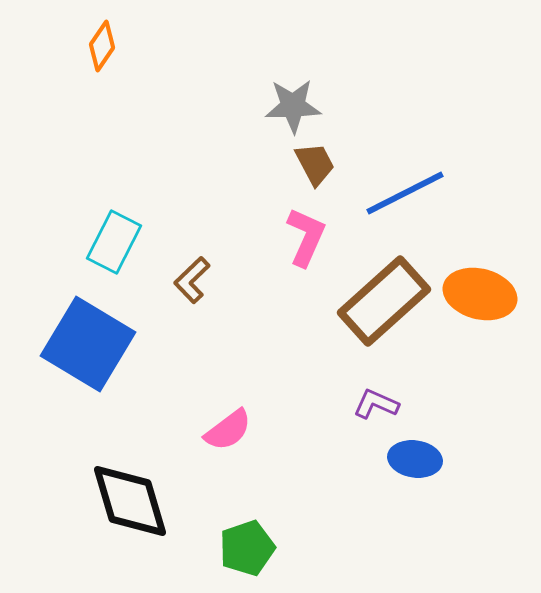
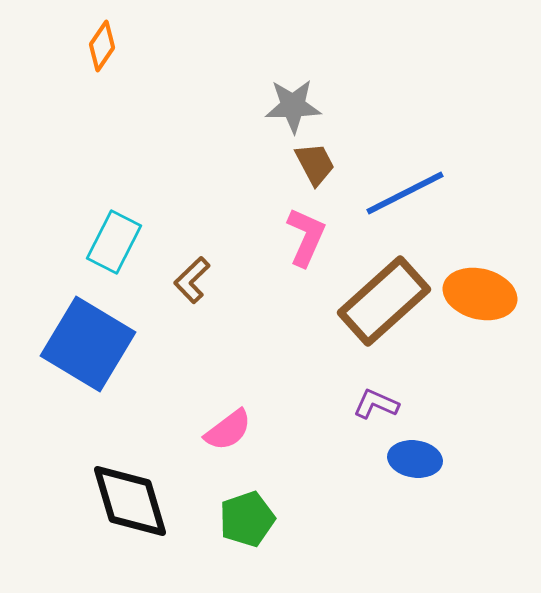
green pentagon: moved 29 px up
